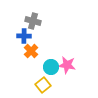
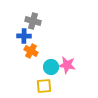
orange cross: rotated 16 degrees counterclockwise
yellow square: moved 1 px right, 1 px down; rotated 35 degrees clockwise
